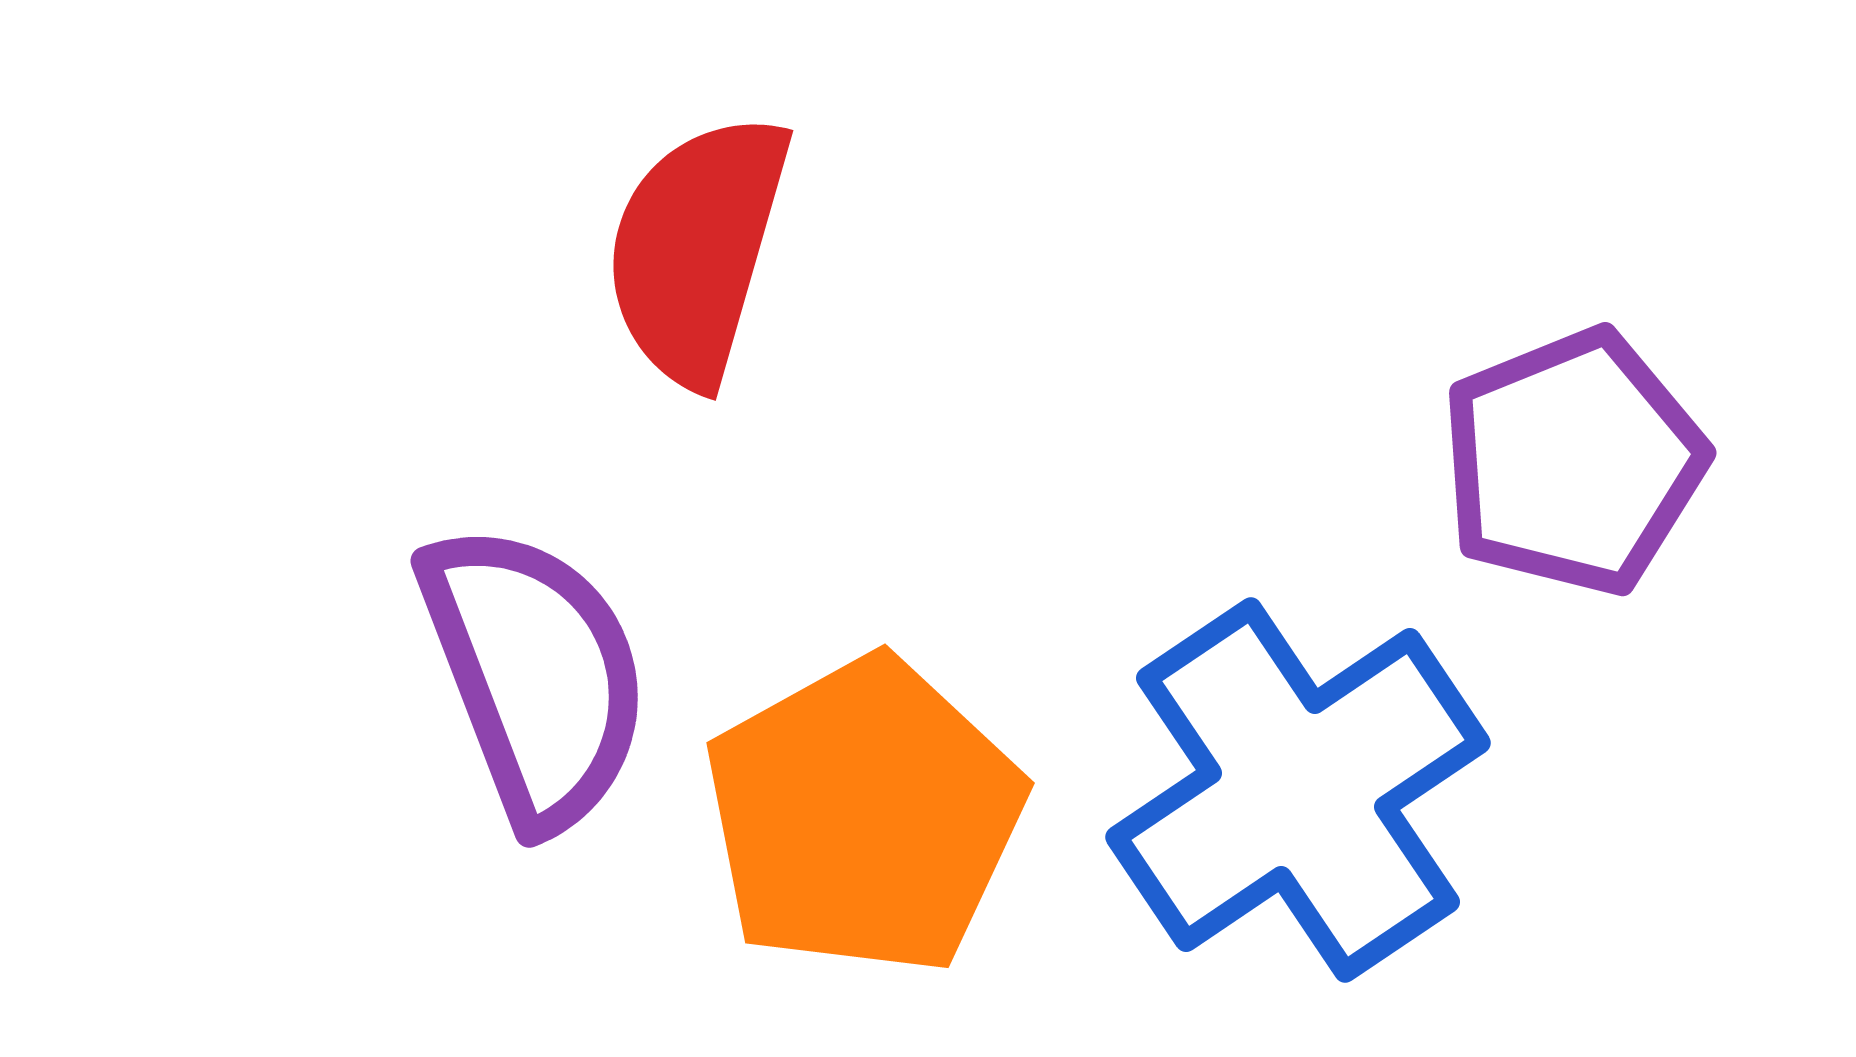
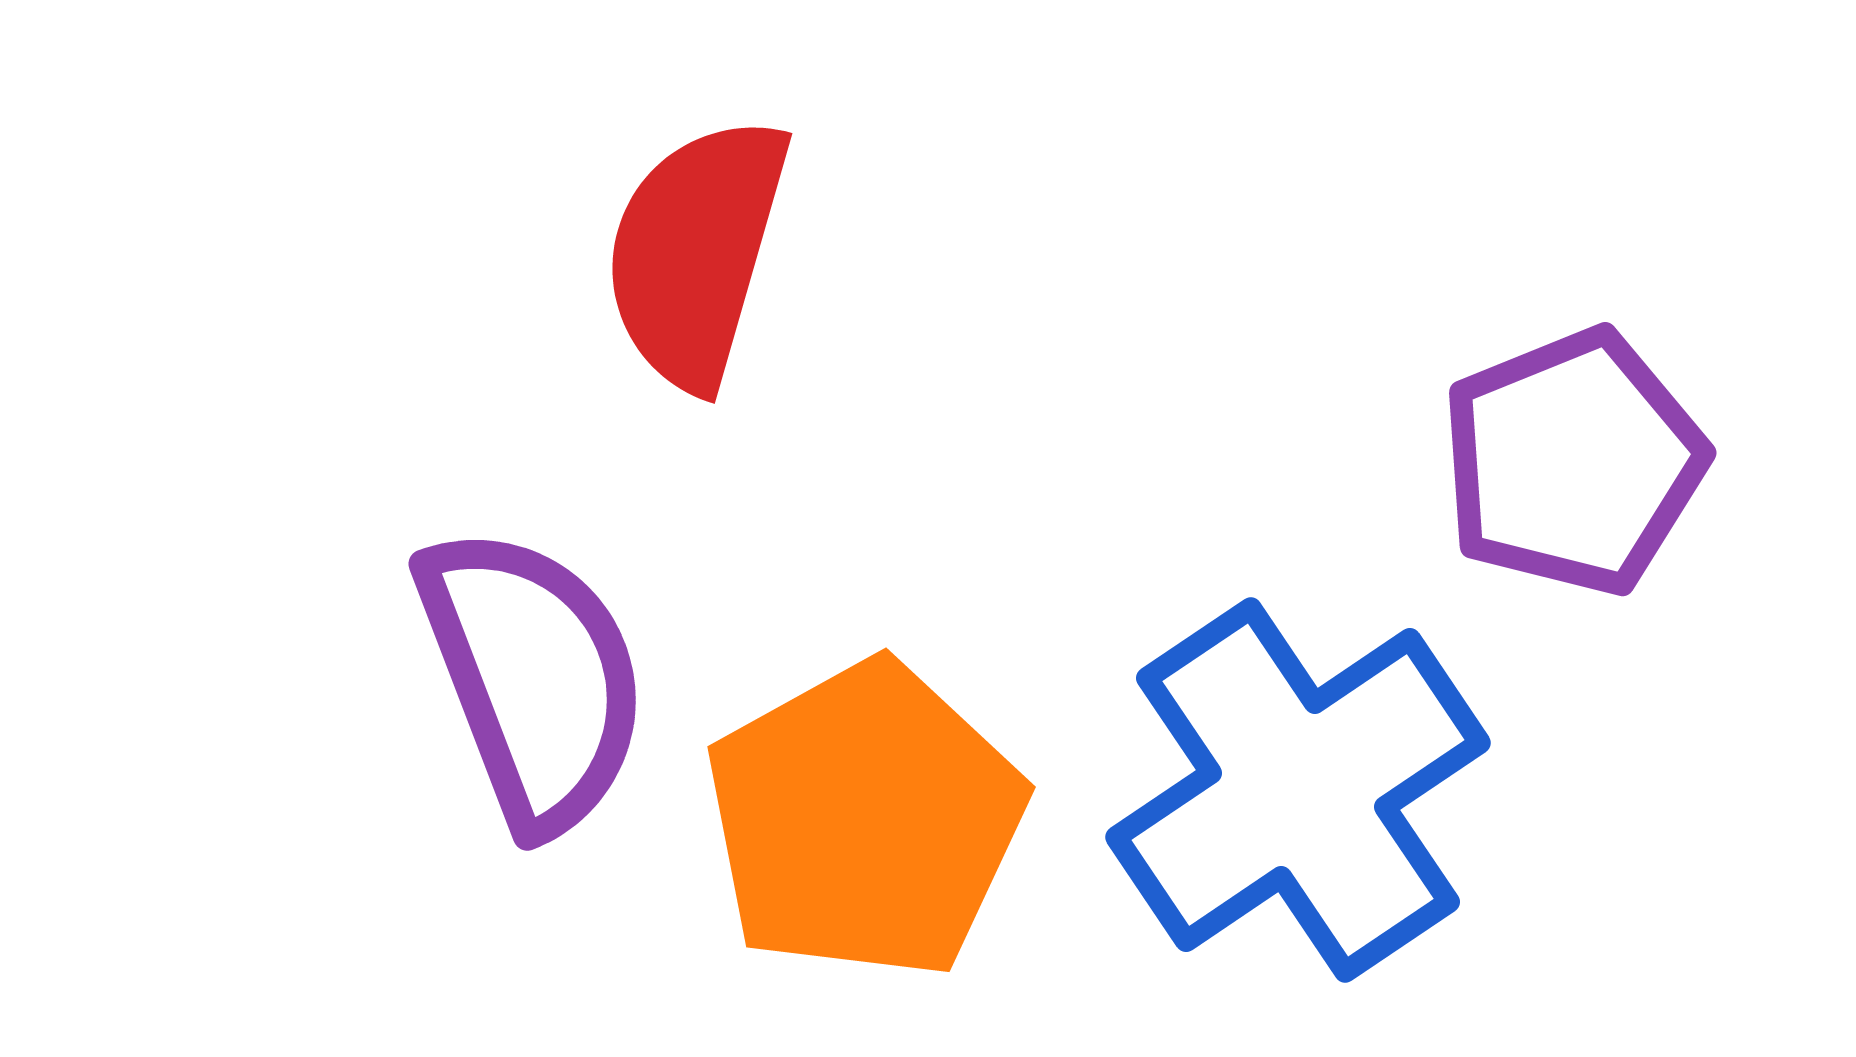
red semicircle: moved 1 px left, 3 px down
purple semicircle: moved 2 px left, 3 px down
orange pentagon: moved 1 px right, 4 px down
